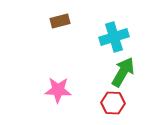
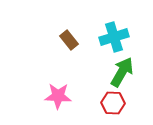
brown rectangle: moved 9 px right, 19 px down; rotated 66 degrees clockwise
green arrow: moved 1 px left
pink star: moved 6 px down
